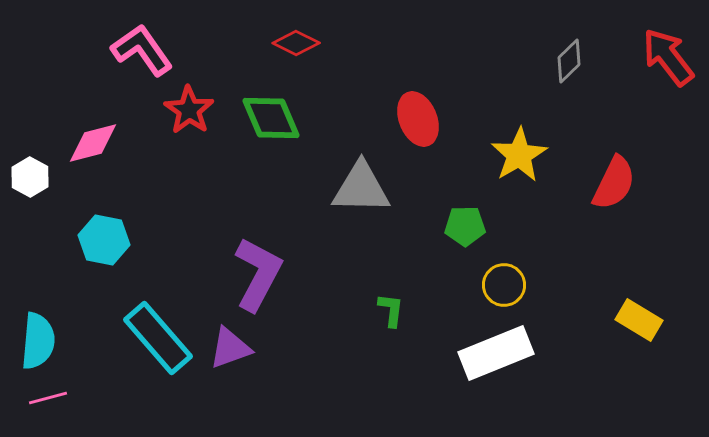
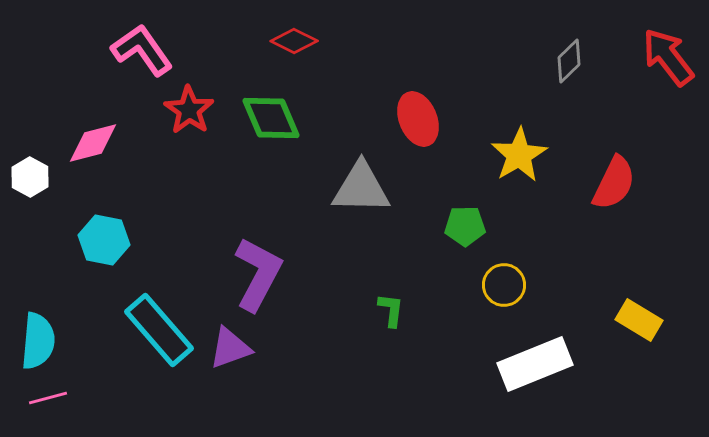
red diamond: moved 2 px left, 2 px up
cyan rectangle: moved 1 px right, 8 px up
white rectangle: moved 39 px right, 11 px down
